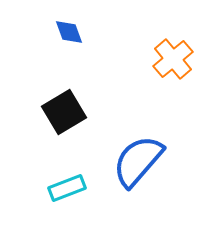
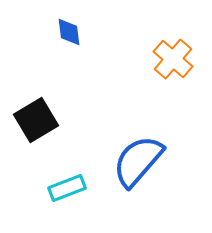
blue diamond: rotated 12 degrees clockwise
orange cross: rotated 9 degrees counterclockwise
black square: moved 28 px left, 8 px down
